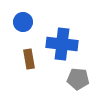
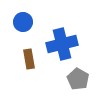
blue cross: rotated 20 degrees counterclockwise
gray pentagon: rotated 25 degrees clockwise
